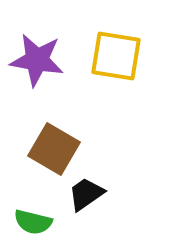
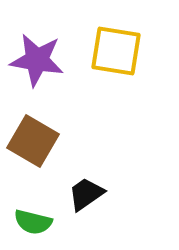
yellow square: moved 5 px up
brown square: moved 21 px left, 8 px up
